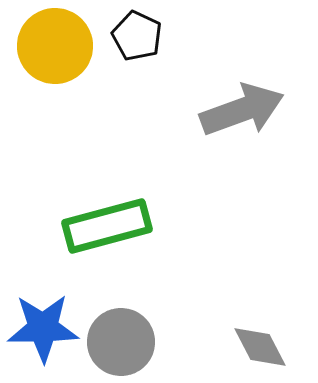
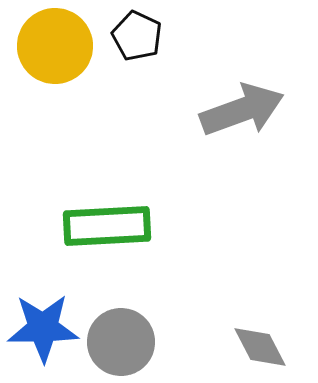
green rectangle: rotated 12 degrees clockwise
